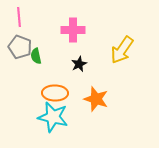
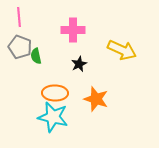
yellow arrow: rotated 100 degrees counterclockwise
